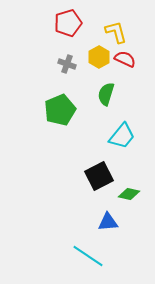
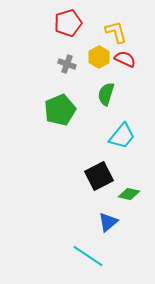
blue triangle: rotated 35 degrees counterclockwise
